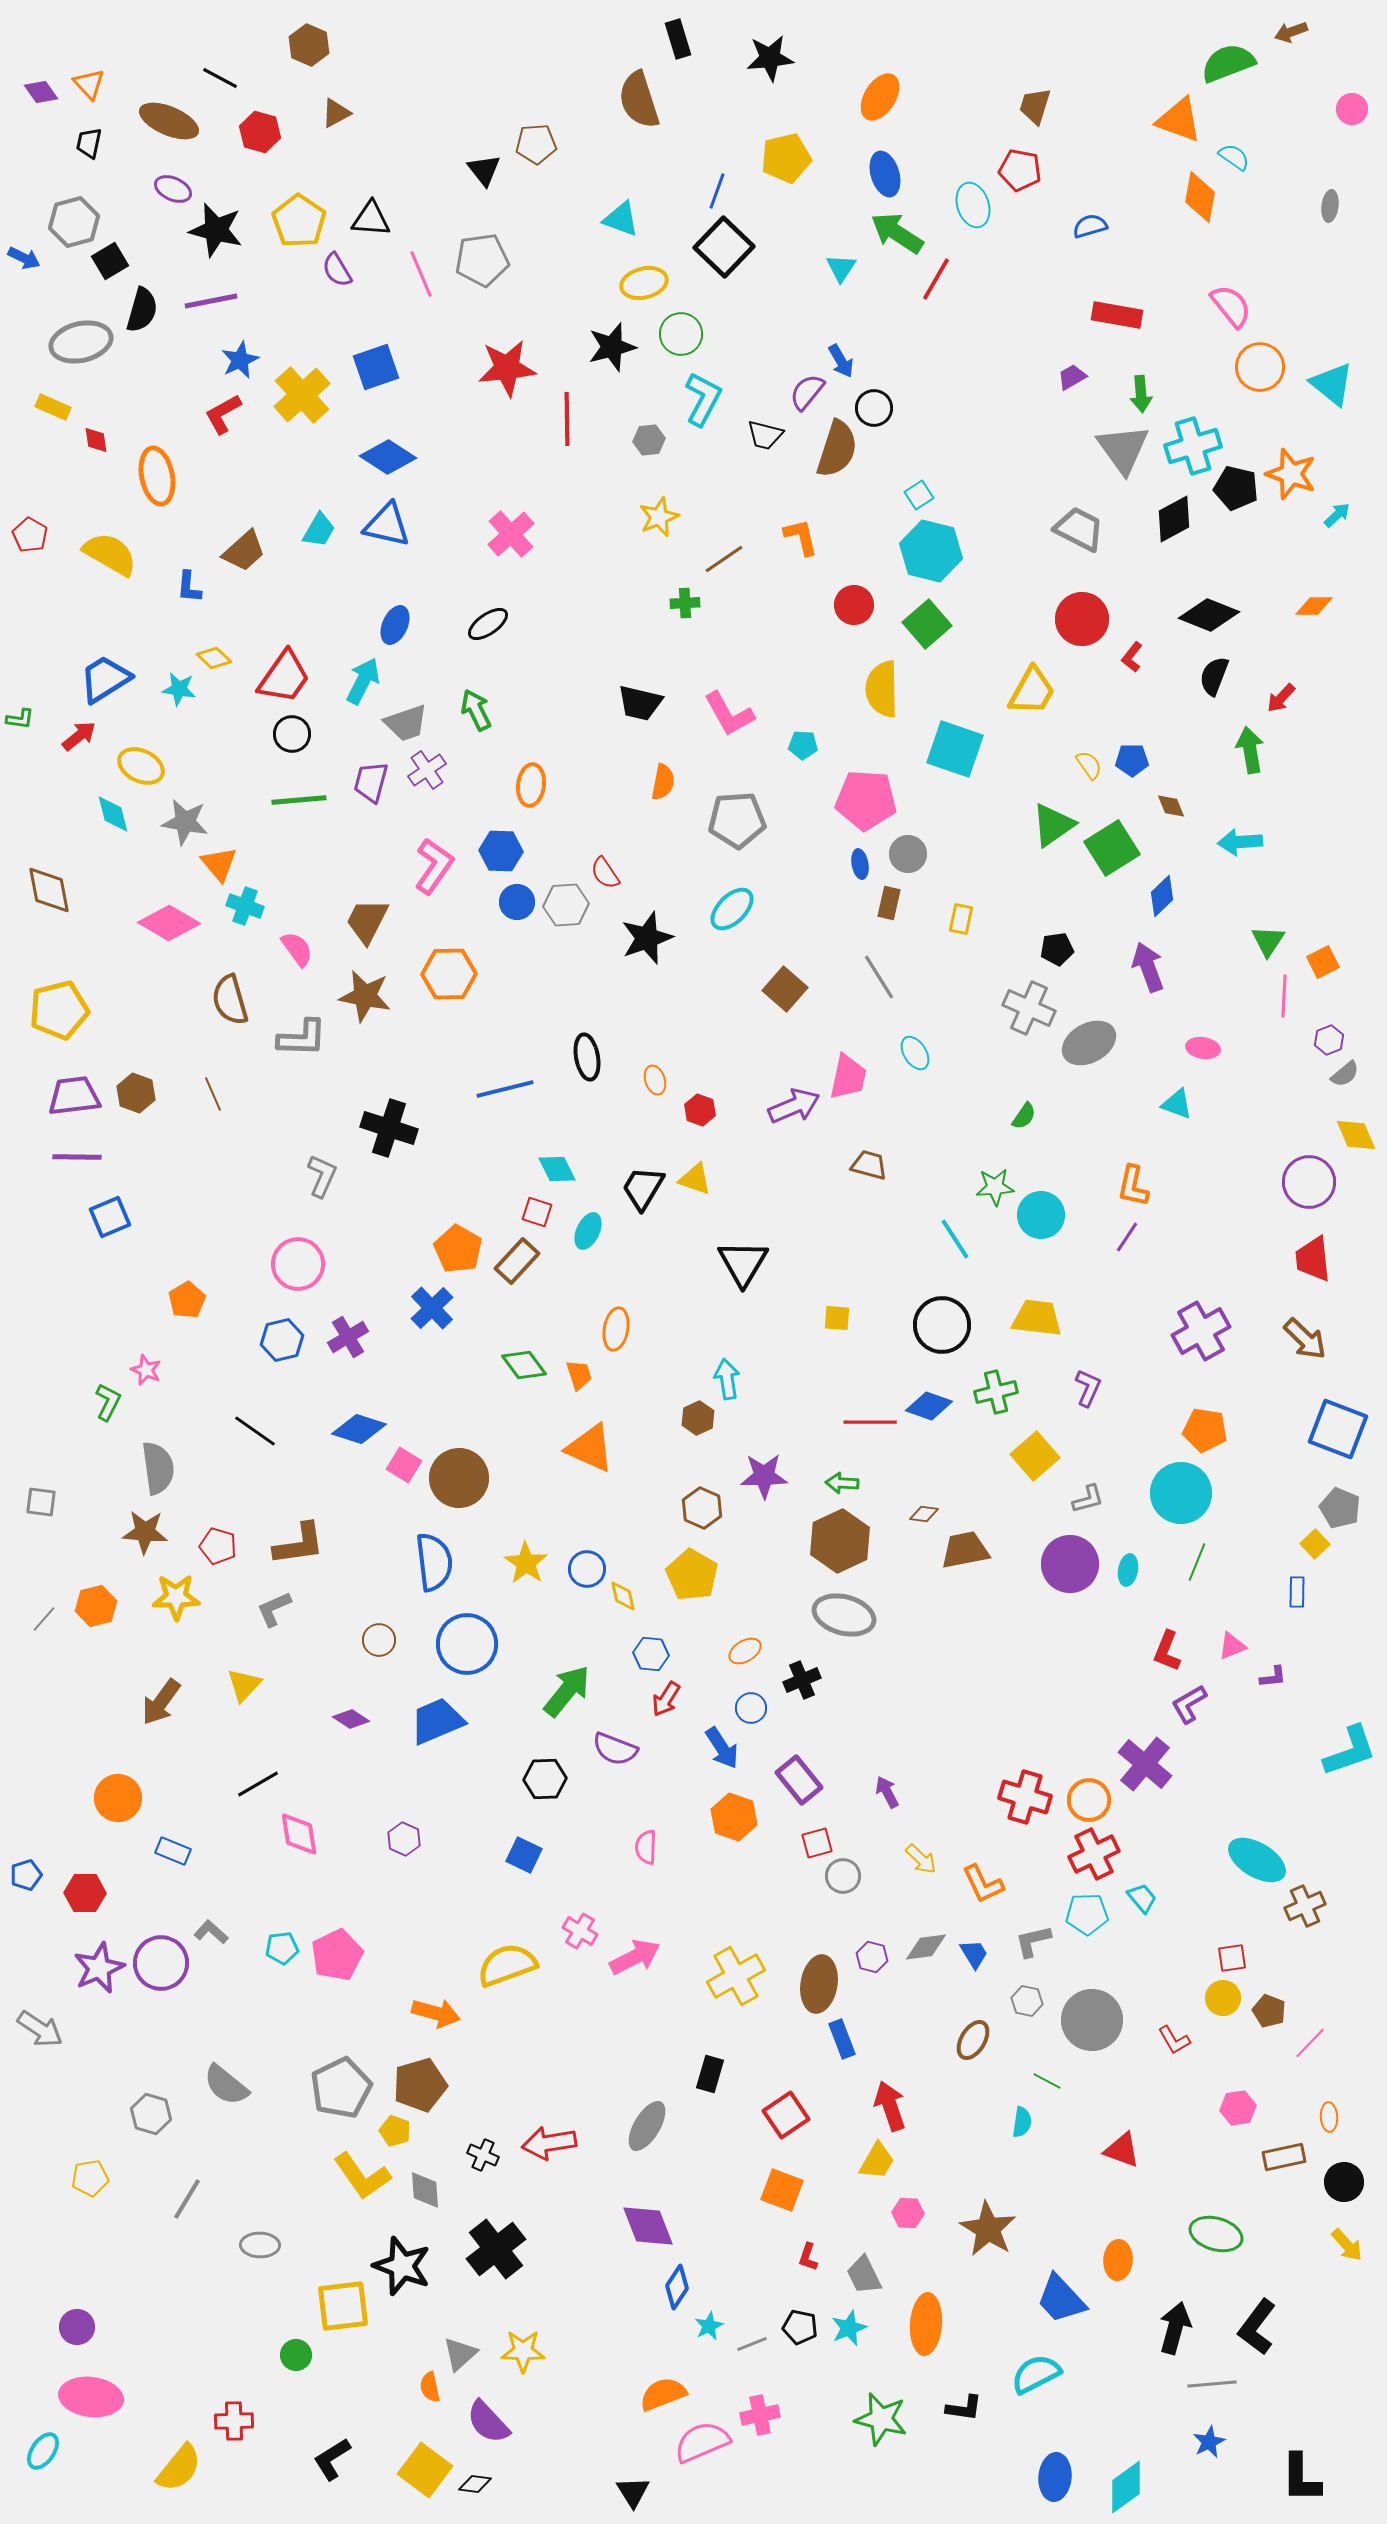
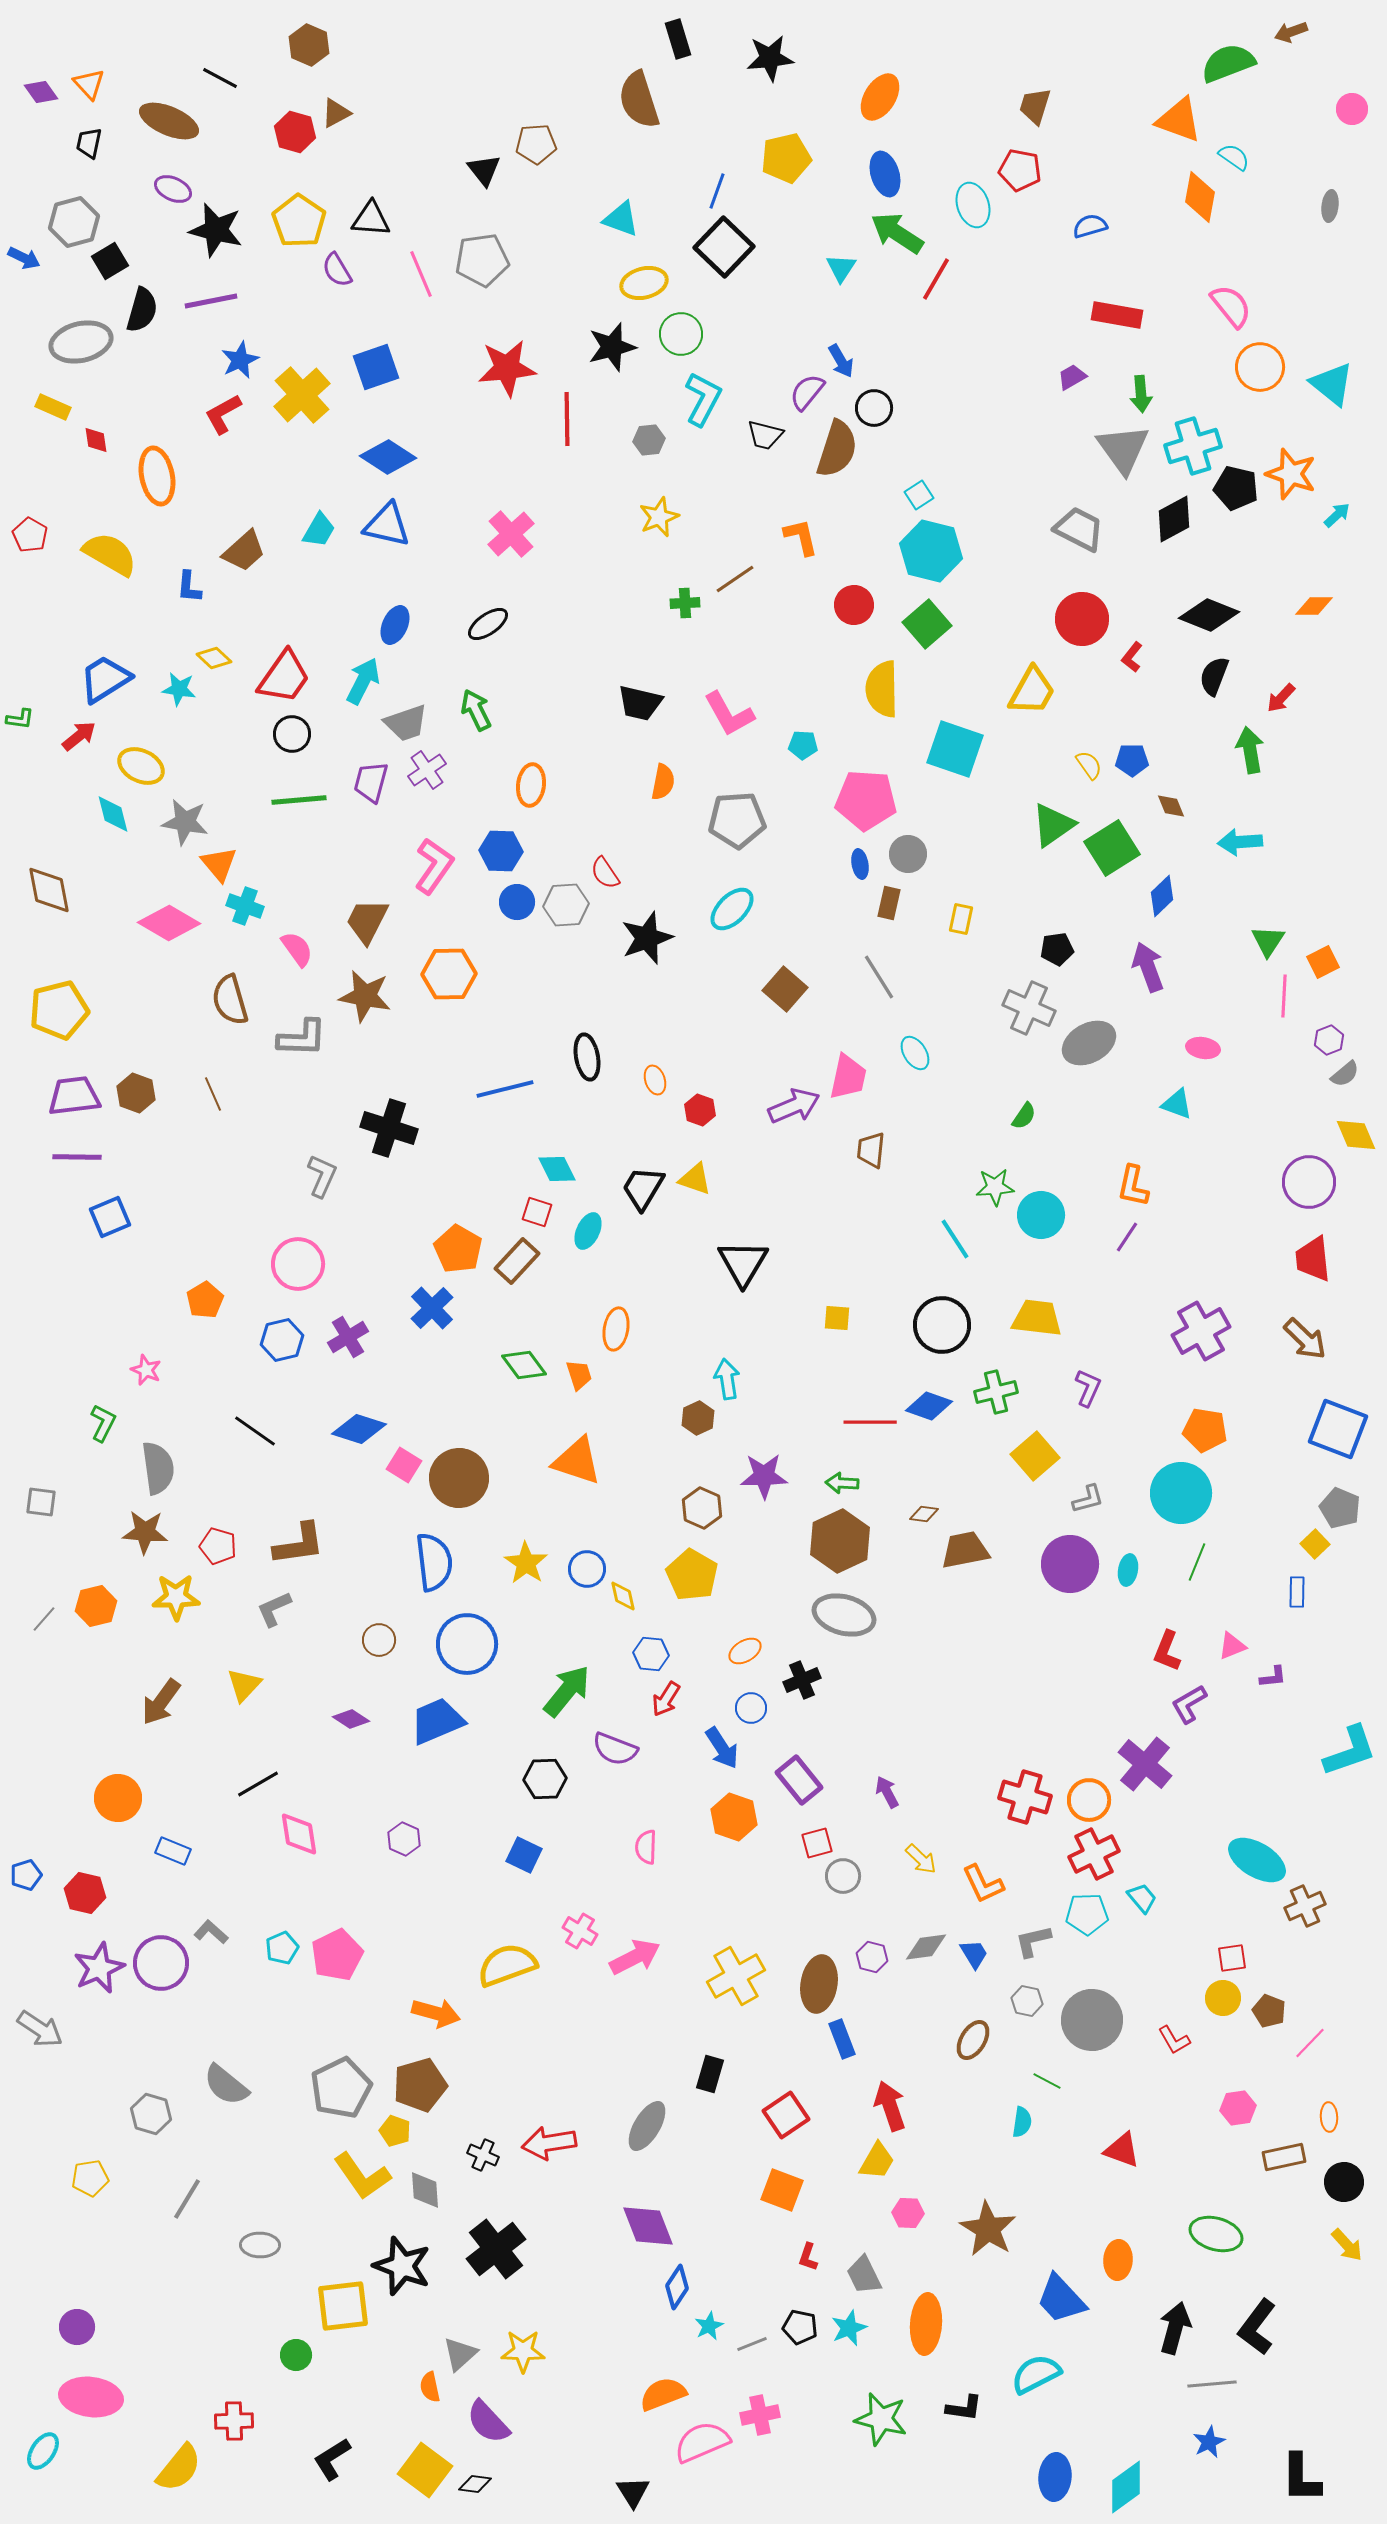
red hexagon at (260, 132): moved 35 px right
brown line at (724, 559): moved 11 px right, 20 px down
brown trapezoid at (869, 1165): moved 2 px right, 15 px up; rotated 99 degrees counterclockwise
orange pentagon at (187, 1300): moved 18 px right
green L-shape at (108, 1402): moved 5 px left, 21 px down
orange triangle at (590, 1448): moved 13 px left, 13 px down; rotated 6 degrees counterclockwise
red hexagon at (85, 1893): rotated 12 degrees clockwise
cyan pentagon at (282, 1948): rotated 16 degrees counterclockwise
